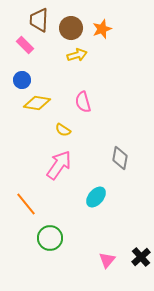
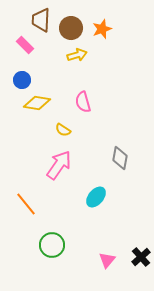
brown trapezoid: moved 2 px right
green circle: moved 2 px right, 7 px down
